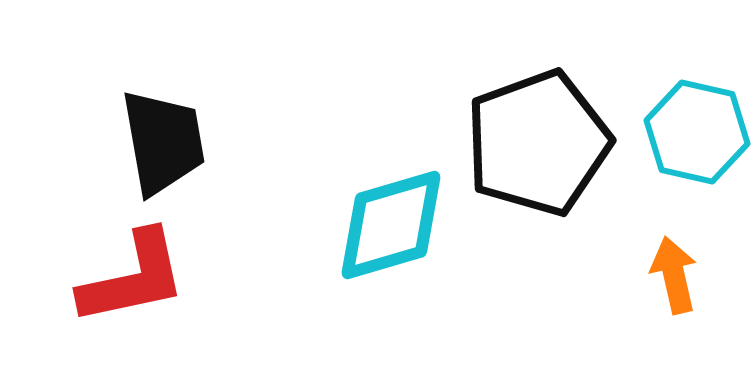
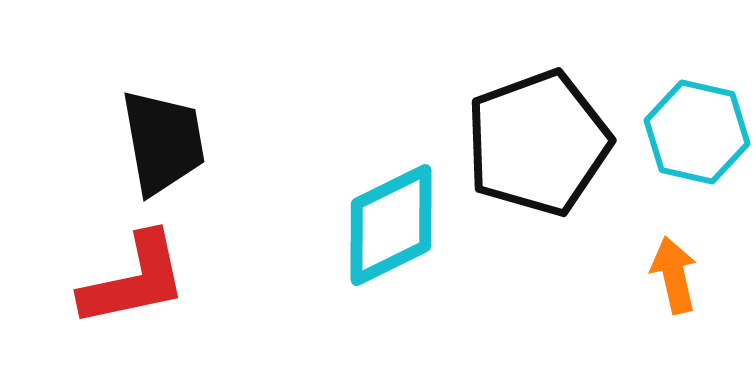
cyan diamond: rotated 10 degrees counterclockwise
red L-shape: moved 1 px right, 2 px down
